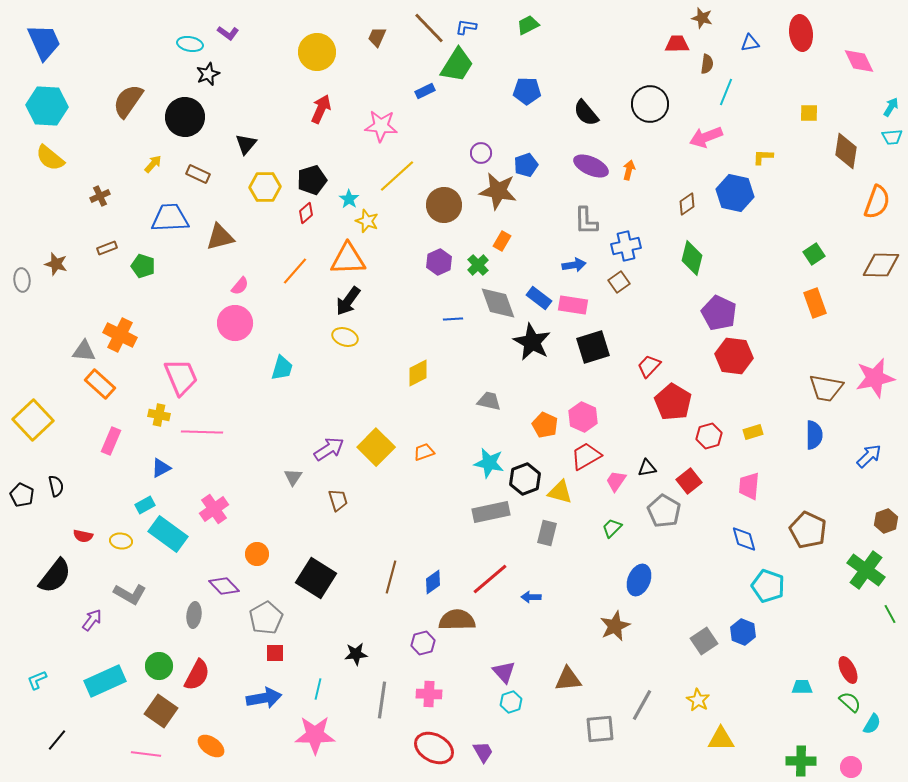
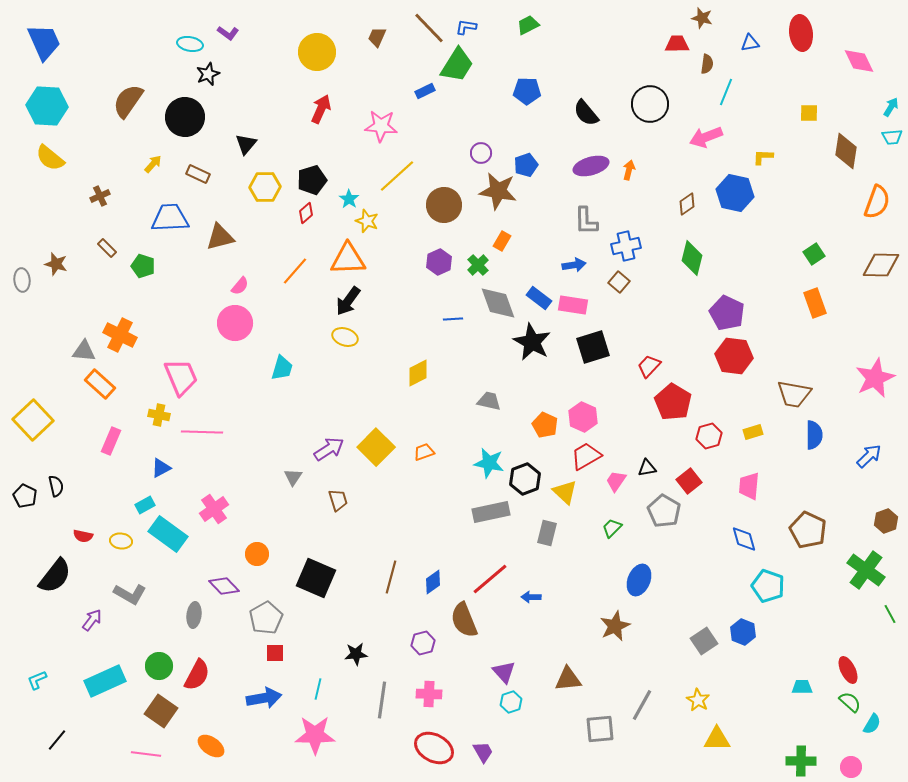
purple ellipse at (591, 166): rotated 40 degrees counterclockwise
brown rectangle at (107, 248): rotated 66 degrees clockwise
brown square at (619, 282): rotated 15 degrees counterclockwise
purple pentagon at (719, 313): moved 8 px right
pink star at (875, 378): rotated 12 degrees counterclockwise
brown trapezoid at (826, 388): moved 32 px left, 6 px down
yellow triangle at (560, 492): moved 5 px right; rotated 28 degrees clockwise
black pentagon at (22, 495): moved 3 px right, 1 px down
black square at (316, 578): rotated 9 degrees counterclockwise
brown semicircle at (457, 620): moved 7 px right; rotated 111 degrees counterclockwise
yellow triangle at (721, 739): moved 4 px left
